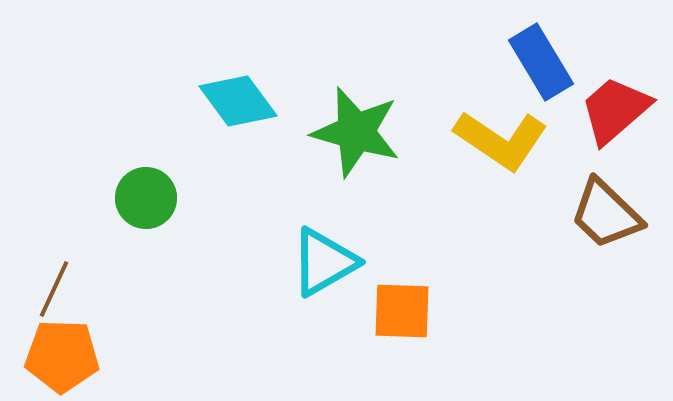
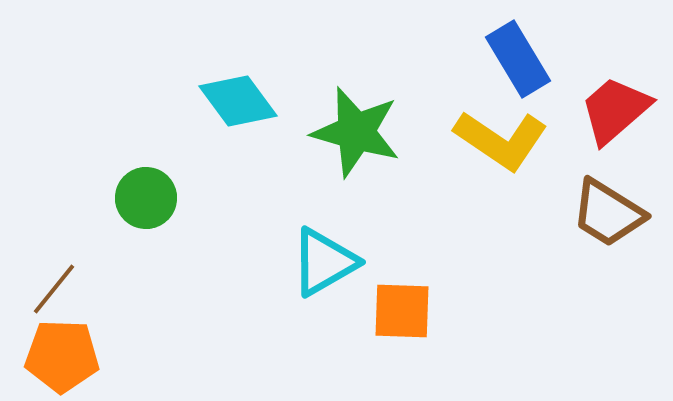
blue rectangle: moved 23 px left, 3 px up
brown trapezoid: moved 2 px right, 1 px up; rotated 12 degrees counterclockwise
brown line: rotated 14 degrees clockwise
